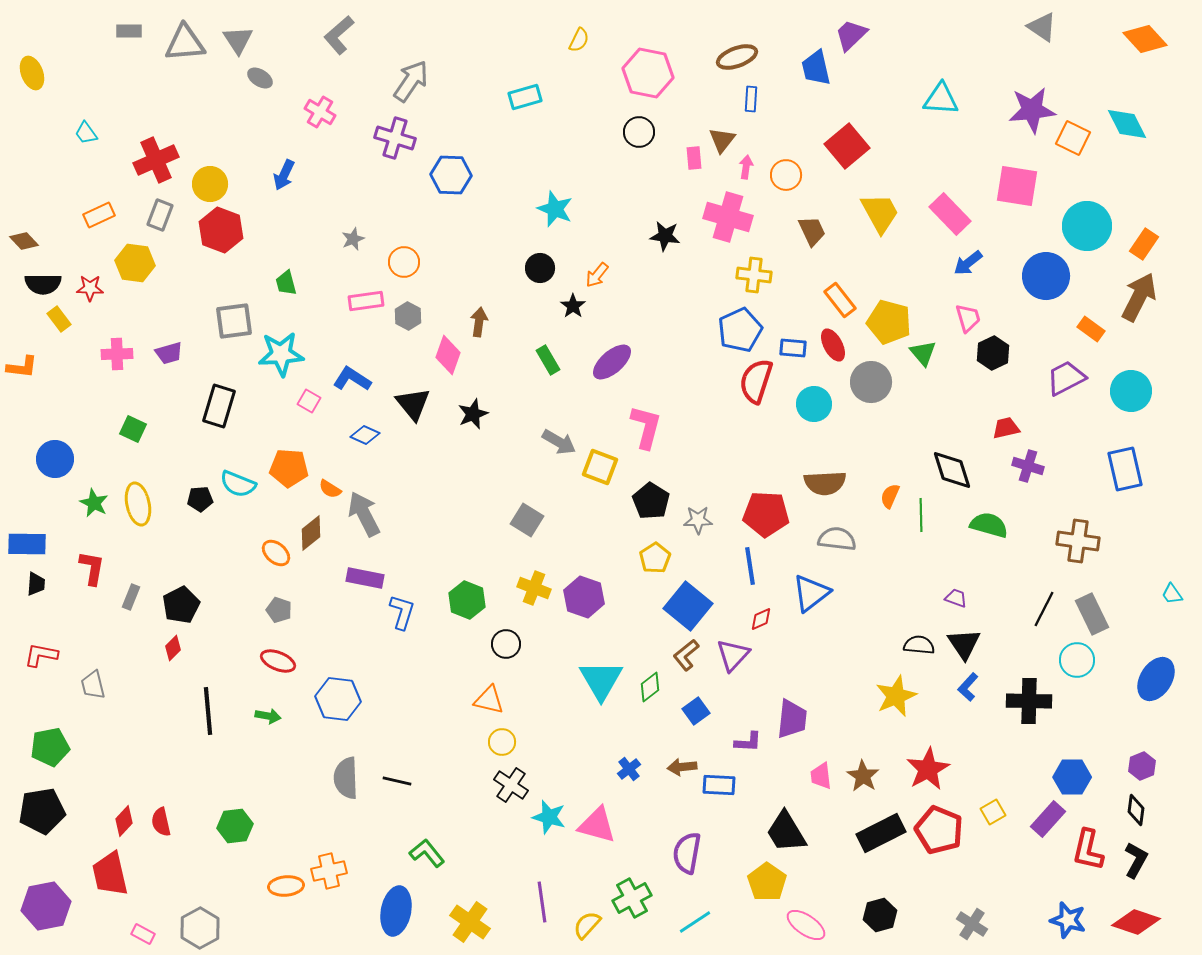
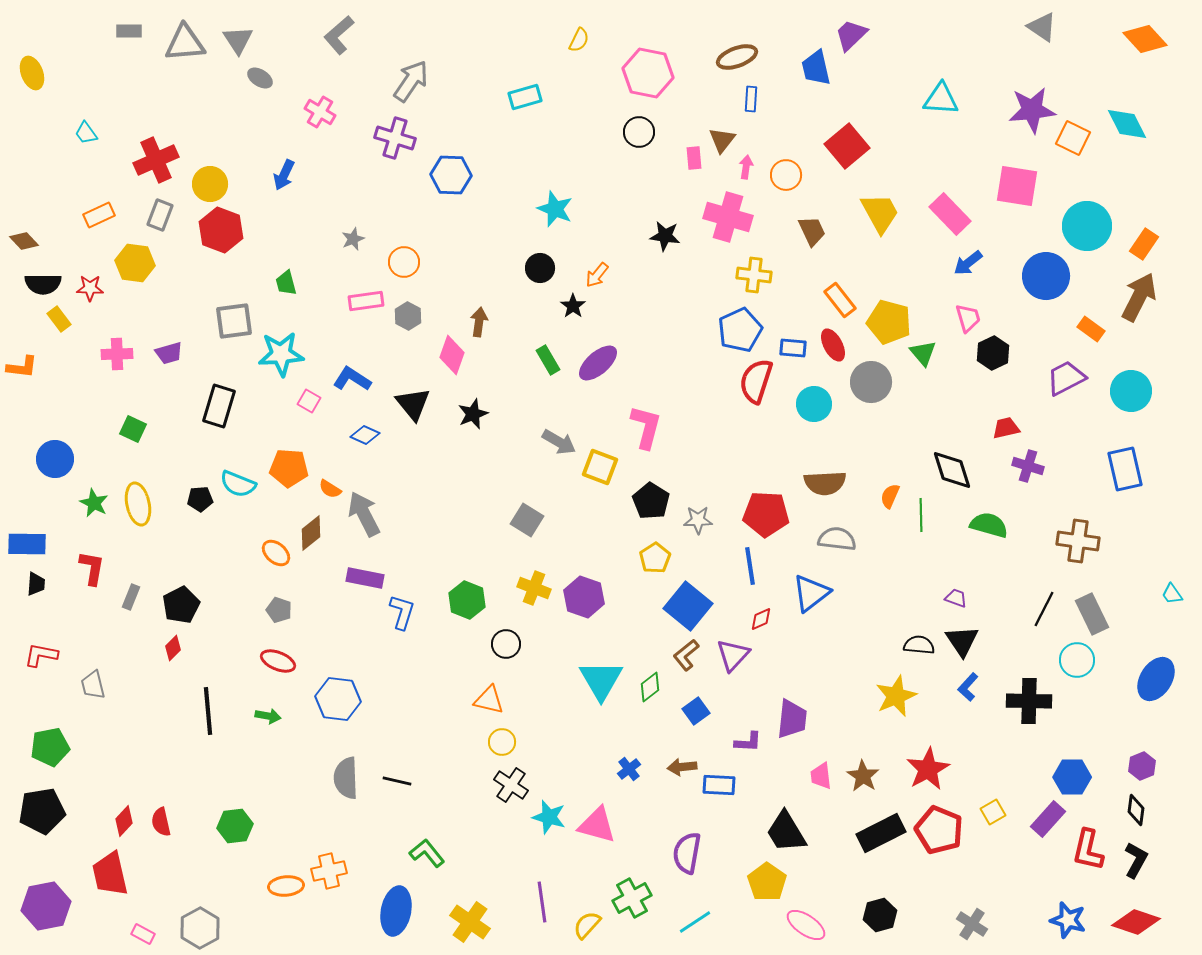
pink diamond at (448, 355): moved 4 px right
purple ellipse at (612, 362): moved 14 px left, 1 px down
black triangle at (964, 644): moved 2 px left, 3 px up
